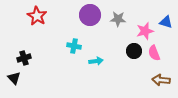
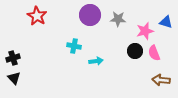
black circle: moved 1 px right
black cross: moved 11 px left
